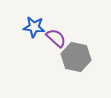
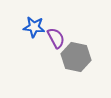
purple semicircle: rotated 20 degrees clockwise
